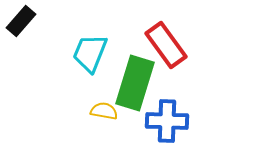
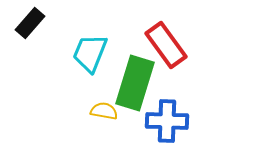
black rectangle: moved 9 px right, 2 px down
